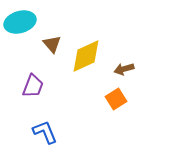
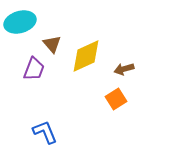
purple trapezoid: moved 1 px right, 17 px up
